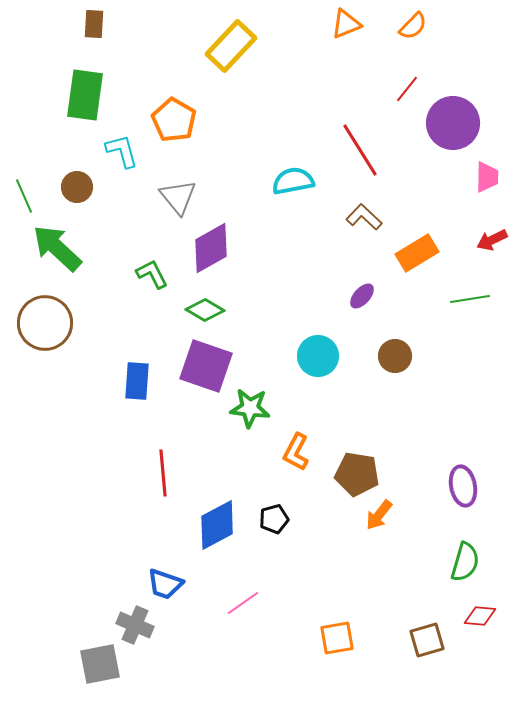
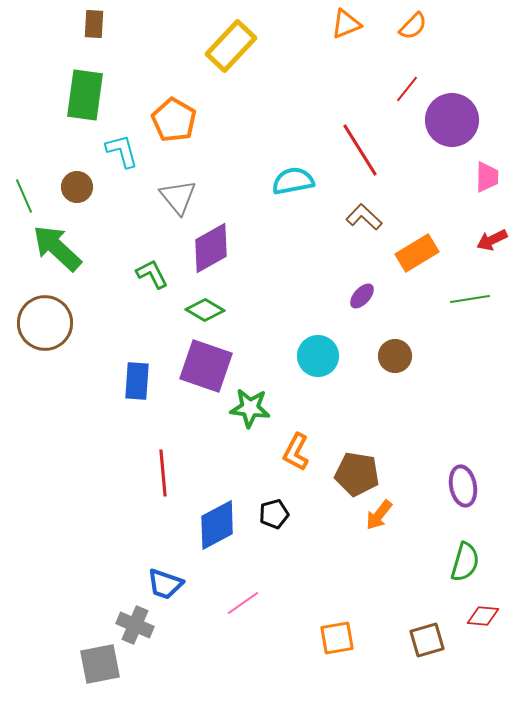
purple circle at (453, 123): moved 1 px left, 3 px up
black pentagon at (274, 519): moved 5 px up
red diamond at (480, 616): moved 3 px right
